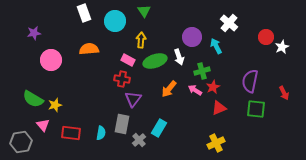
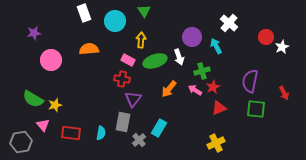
gray rectangle: moved 1 px right, 2 px up
